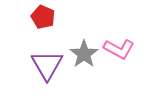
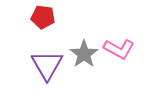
red pentagon: rotated 15 degrees counterclockwise
